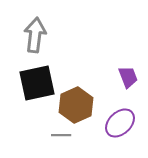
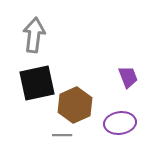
gray arrow: moved 1 px left
brown hexagon: moved 1 px left
purple ellipse: rotated 36 degrees clockwise
gray line: moved 1 px right
